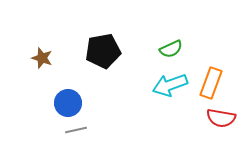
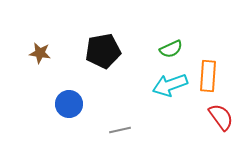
brown star: moved 2 px left, 5 px up; rotated 10 degrees counterclockwise
orange rectangle: moved 3 px left, 7 px up; rotated 16 degrees counterclockwise
blue circle: moved 1 px right, 1 px down
red semicircle: moved 1 px up; rotated 136 degrees counterclockwise
gray line: moved 44 px right
